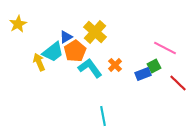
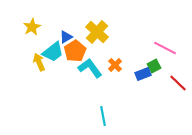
yellow star: moved 14 px right, 3 px down
yellow cross: moved 2 px right
